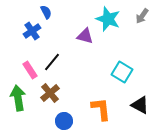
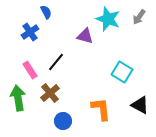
gray arrow: moved 3 px left, 1 px down
blue cross: moved 2 px left, 1 px down
black line: moved 4 px right
blue circle: moved 1 px left
